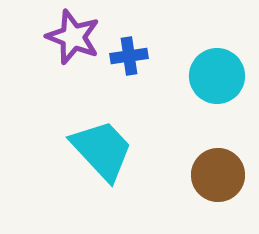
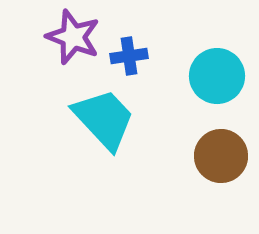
cyan trapezoid: moved 2 px right, 31 px up
brown circle: moved 3 px right, 19 px up
